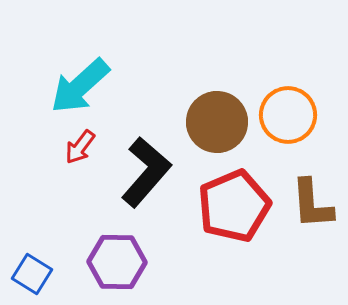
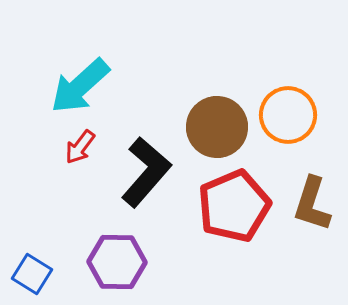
brown circle: moved 5 px down
brown L-shape: rotated 22 degrees clockwise
